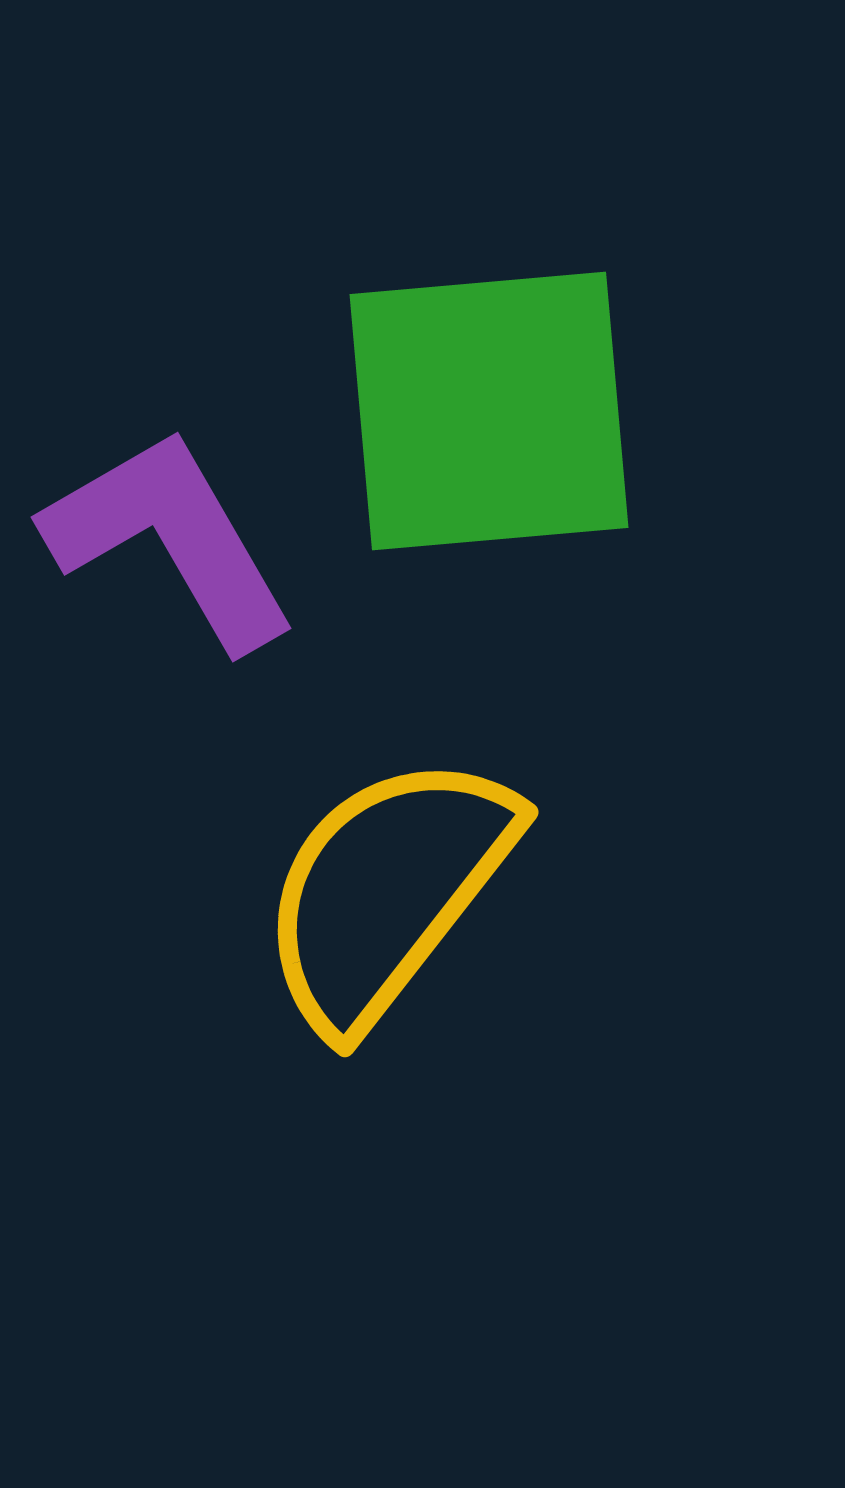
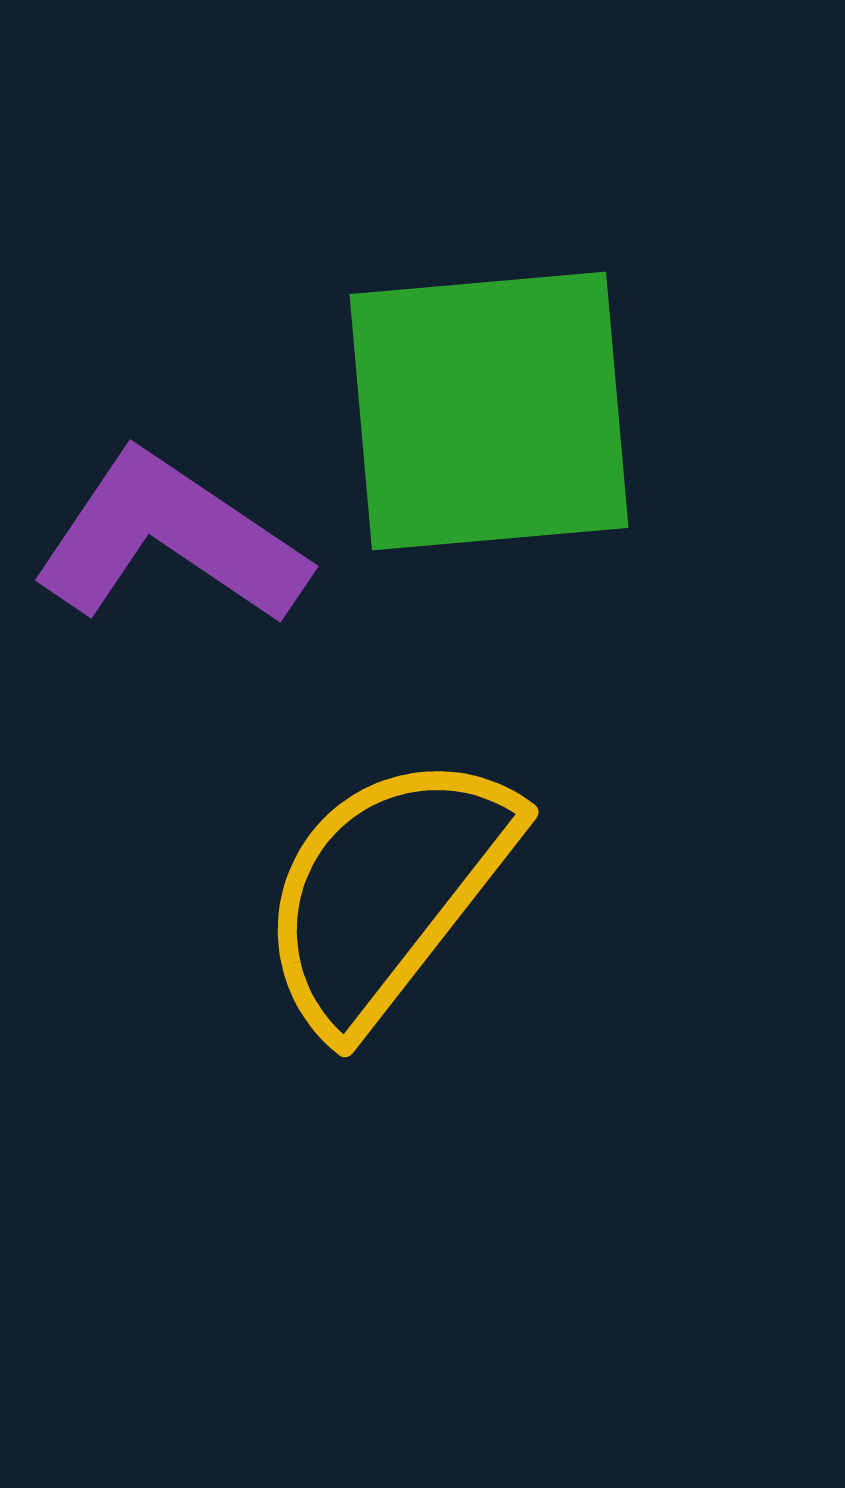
purple L-shape: rotated 26 degrees counterclockwise
